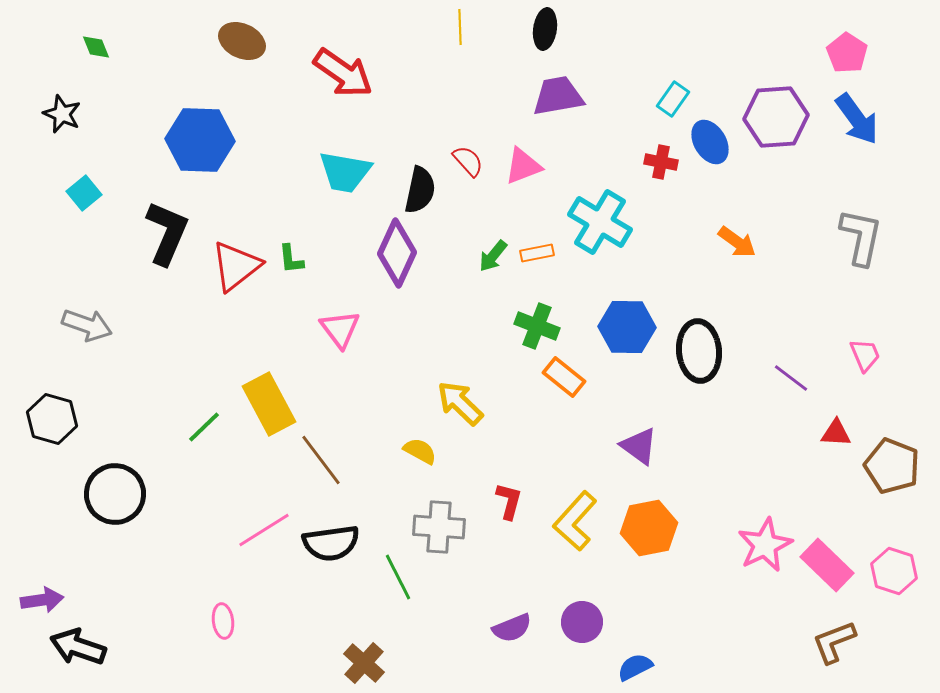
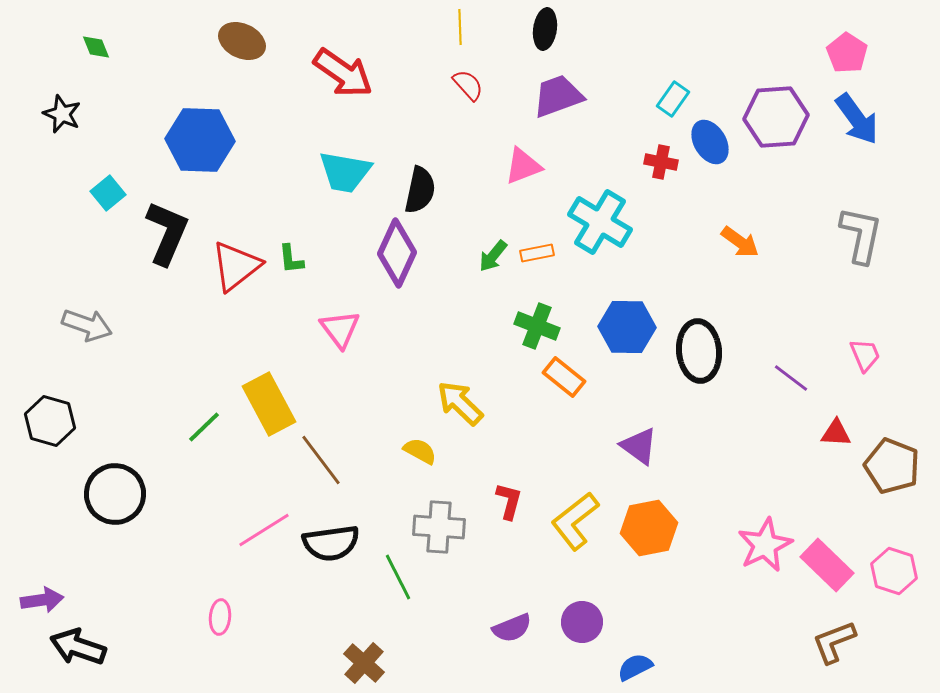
purple trapezoid at (558, 96): rotated 10 degrees counterclockwise
red semicircle at (468, 161): moved 76 px up
cyan square at (84, 193): moved 24 px right
gray L-shape at (861, 237): moved 2 px up
orange arrow at (737, 242): moved 3 px right
black hexagon at (52, 419): moved 2 px left, 2 px down
yellow L-shape at (575, 521): rotated 10 degrees clockwise
pink ellipse at (223, 621): moved 3 px left, 4 px up; rotated 12 degrees clockwise
